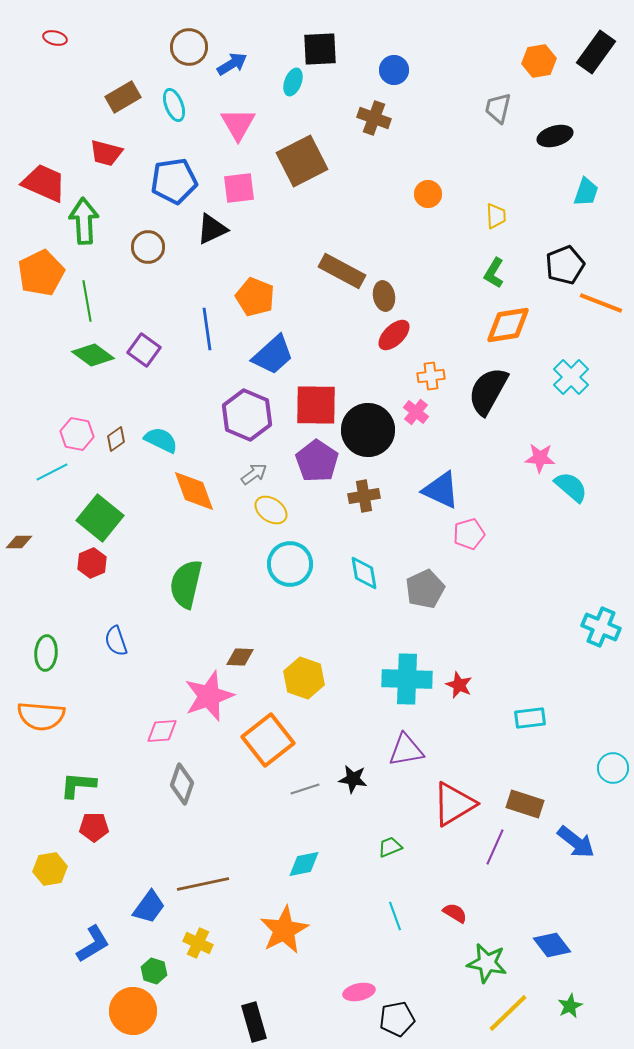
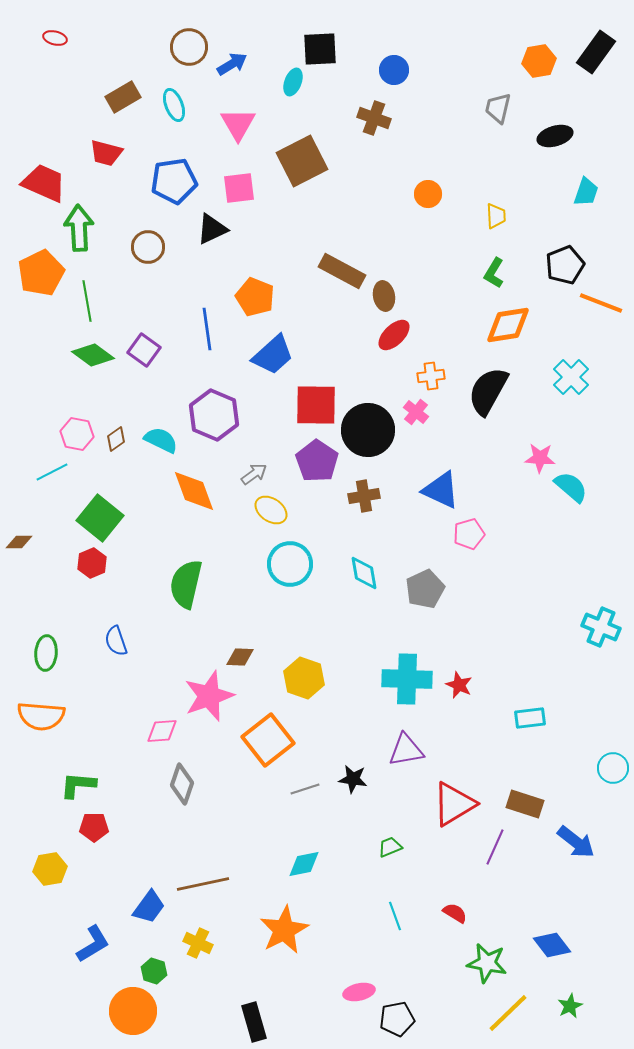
green arrow at (84, 221): moved 5 px left, 7 px down
purple hexagon at (247, 415): moved 33 px left
